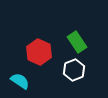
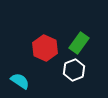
green rectangle: moved 2 px right, 1 px down; rotated 70 degrees clockwise
red hexagon: moved 6 px right, 4 px up
